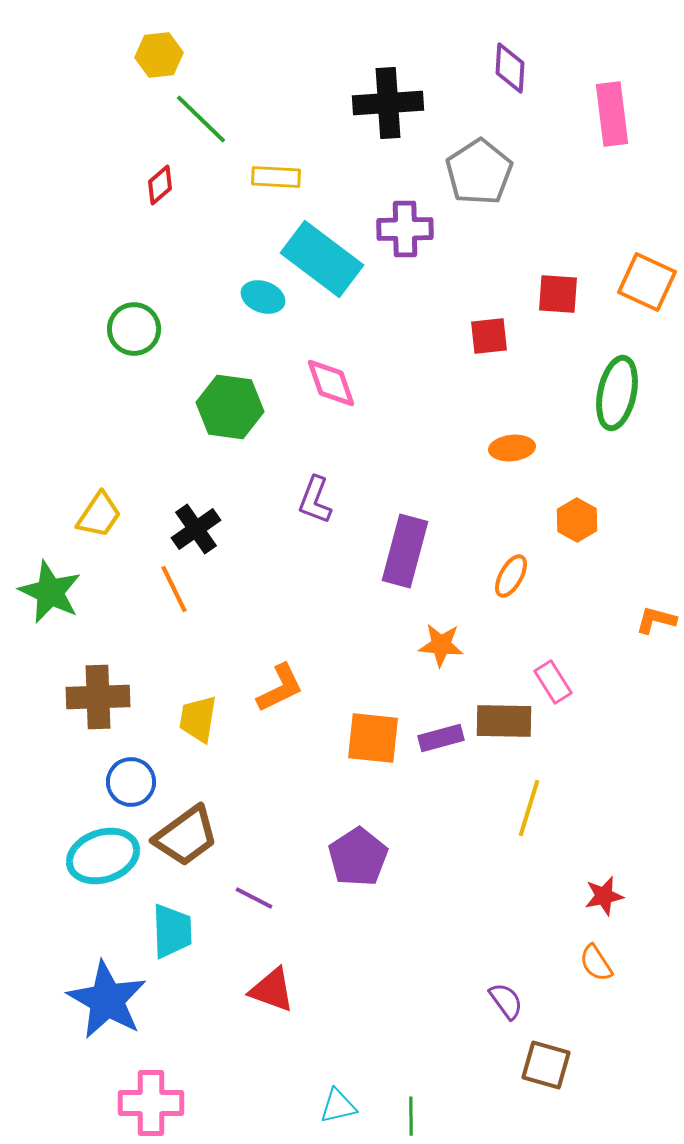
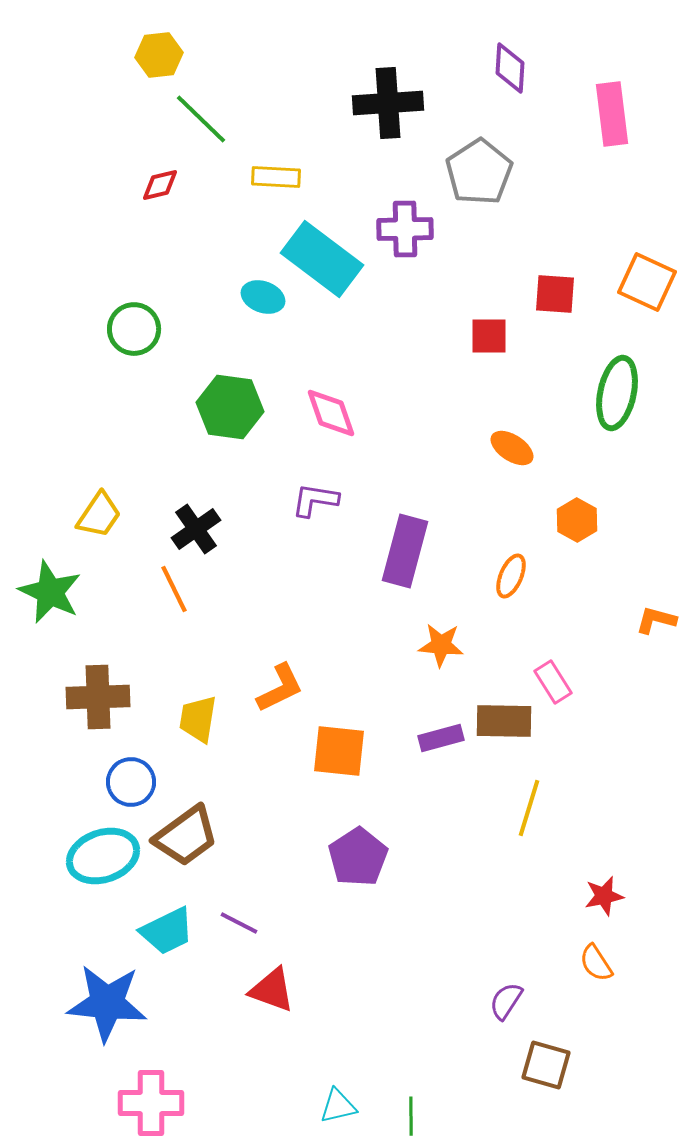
red diamond at (160, 185): rotated 27 degrees clockwise
red square at (558, 294): moved 3 px left
red square at (489, 336): rotated 6 degrees clockwise
pink diamond at (331, 383): moved 30 px down
orange ellipse at (512, 448): rotated 39 degrees clockwise
purple L-shape at (315, 500): rotated 78 degrees clockwise
orange ellipse at (511, 576): rotated 6 degrees counterclockwise
orange square at (373, 738): moved 34 px left, 13 px down
purple line at (254, 898): moved 15 px left, 25 px down
cyan trapezoid at (172, 931): moved 5 px left; rotated 66 degrees clockwise
blue star at (107, 1000): moved 3 px down; rotated 24 degrees counterclockwise
purple semicircle at (506, 1001): rotated 111 degrees counterclockwise
